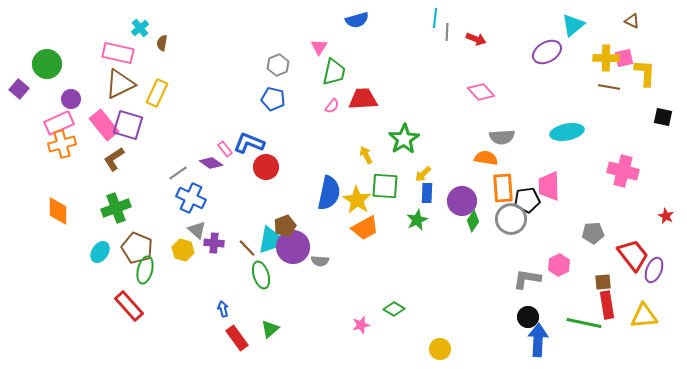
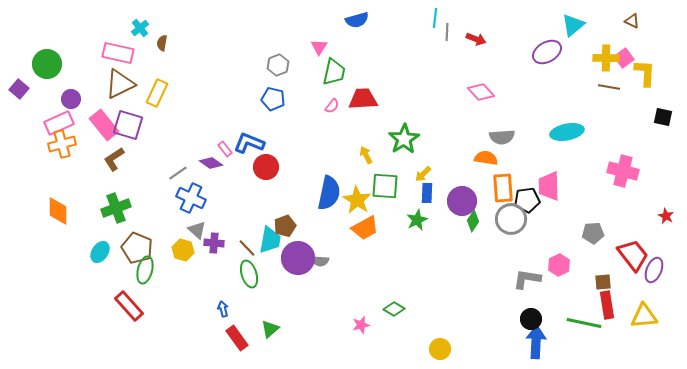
pink square at (624, 58): rotated 24 degrees counterclockwise
purple circle at (293, 247): moved 5 px right, 11 px down
green ellipse at (261, 275): moved 12 px left, 1 px up
black circle at (528, 317): moved 3 px right, 2 px down
blue arrow at (538, 340): moved 2 px left, 2 px down
